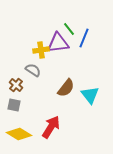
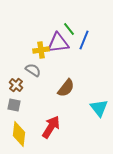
blue line: moved 2 px down
cyan triangle: moved 9 px right, 13 px down
yellow diamond: rotated 65 degrees clockwise
